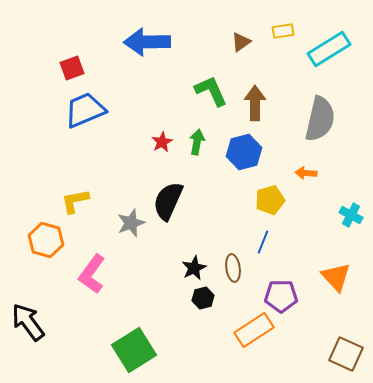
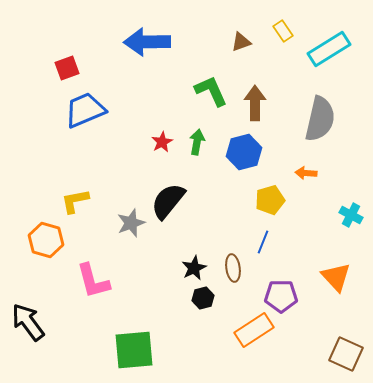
yellow rectangle: rotated 65 degrees clockwise
brown triangle: rotated 15 degrees clockwise
red square: moved 5 px left
black semicircle: rotated 15 degrees clockwise
pink L-shape: moved 1 px right, 7 px down; rotated 51 degrees counterclockwise
green square: rotated 27 degrees clockwise
